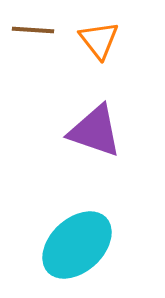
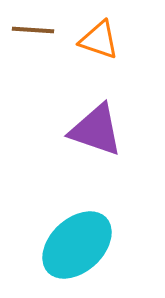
orange triangle: rotated 33 degrees counterclockwise
purple triangle: moved 1 px right, 1 px up
